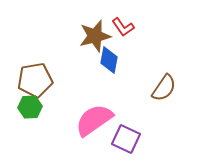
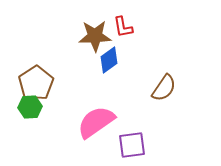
red L-shape: rotated 25 degrees clockwise
brown star: rotated 12 degrees clockwise
blue diamond: rotated 44 degrees clockwise
brown pentagon: moved 1 px right, 3 px down; rotated 24 degrees counterclockwise
pink semicircle: moved 2 px right, 2 px down
purple square: moved 6 px right, 6 px down; rotated 32 degrees counterclockwise
